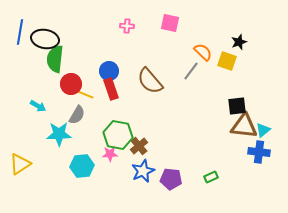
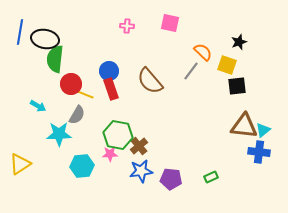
yellow square: moved 4 px down
black square: moved 20 px up
blue star: moved 2 px left; rotated 15 degrees clockwise
